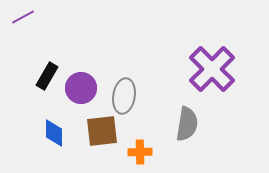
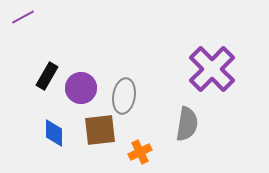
brown square: moved 2 px left, 1 px up
orange cross: rotated 25 degrees counterclockwise
